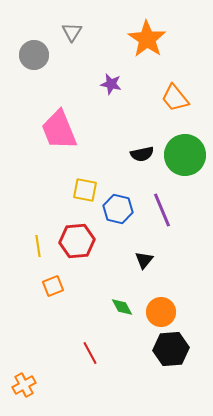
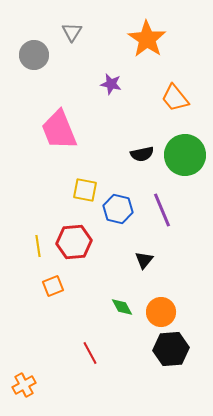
red hexagon: moved 3 px left, 1 px down
